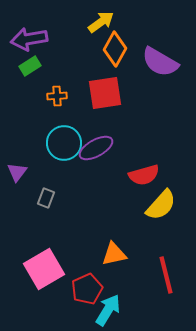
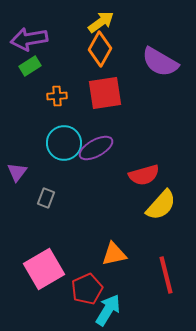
orange diamond: moved 15 px left
